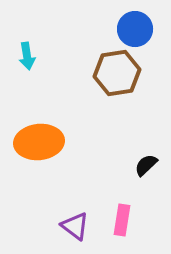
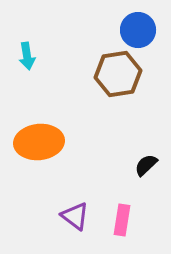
blue circle: moved 3 px right, 1 px down
brown hexagon: moved 1 px right, 1 px down
purple triangle: moved 10 px up
